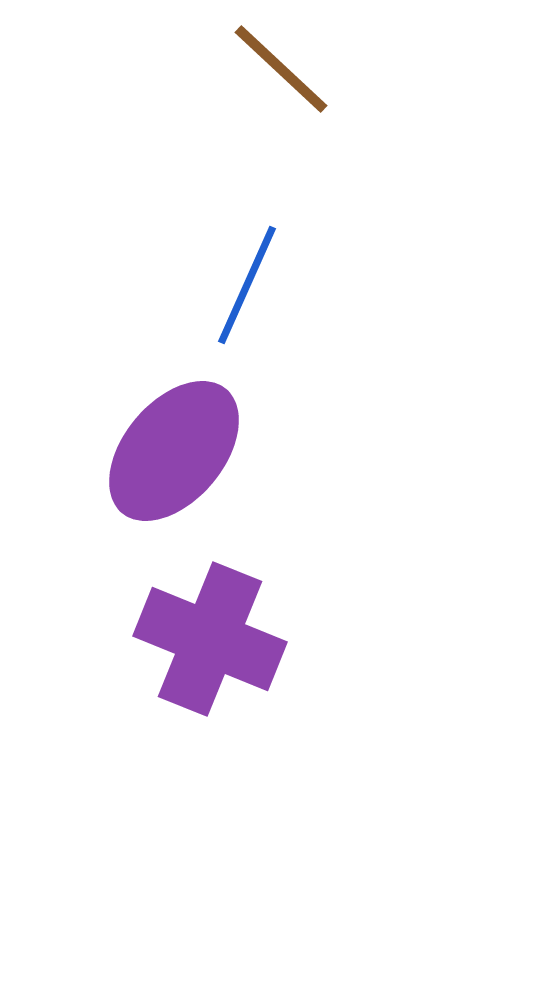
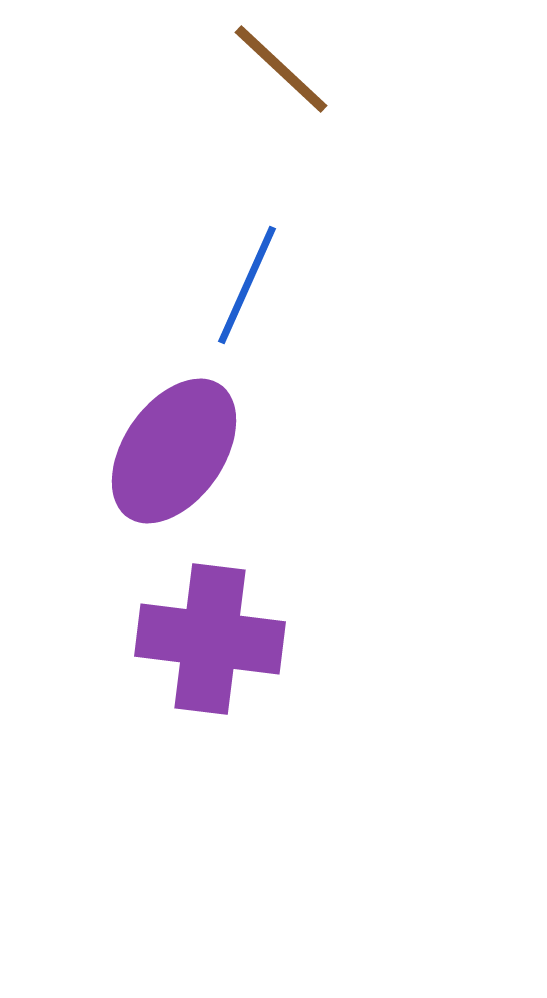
purple ellipse: rotated 5 degrees counterclockwise
purple cross: rotated 15 degrees counterclockwise
